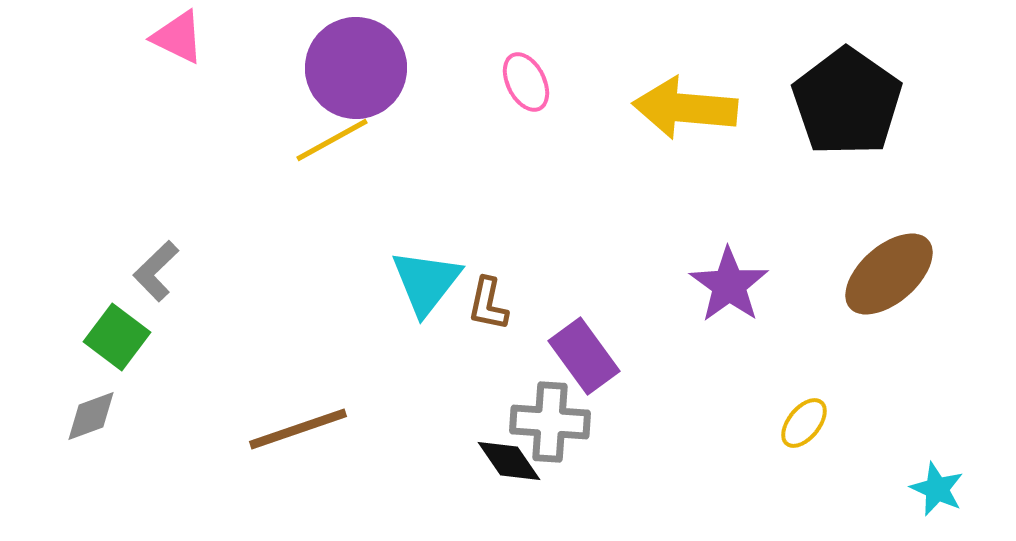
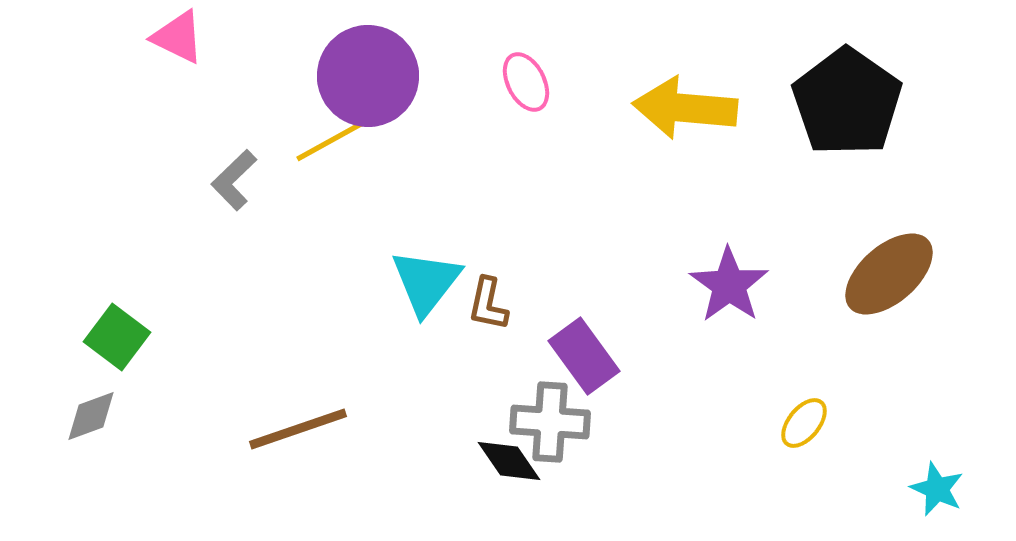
purple circle: moved 12 px right, 8 px down
gray L-shape: moved 78 px right, 91 px up
